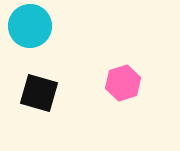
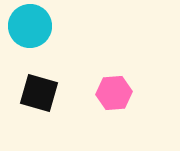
pink hexagon: moved 9 px left, 10 px down; rotated 12 degrees clockwise
